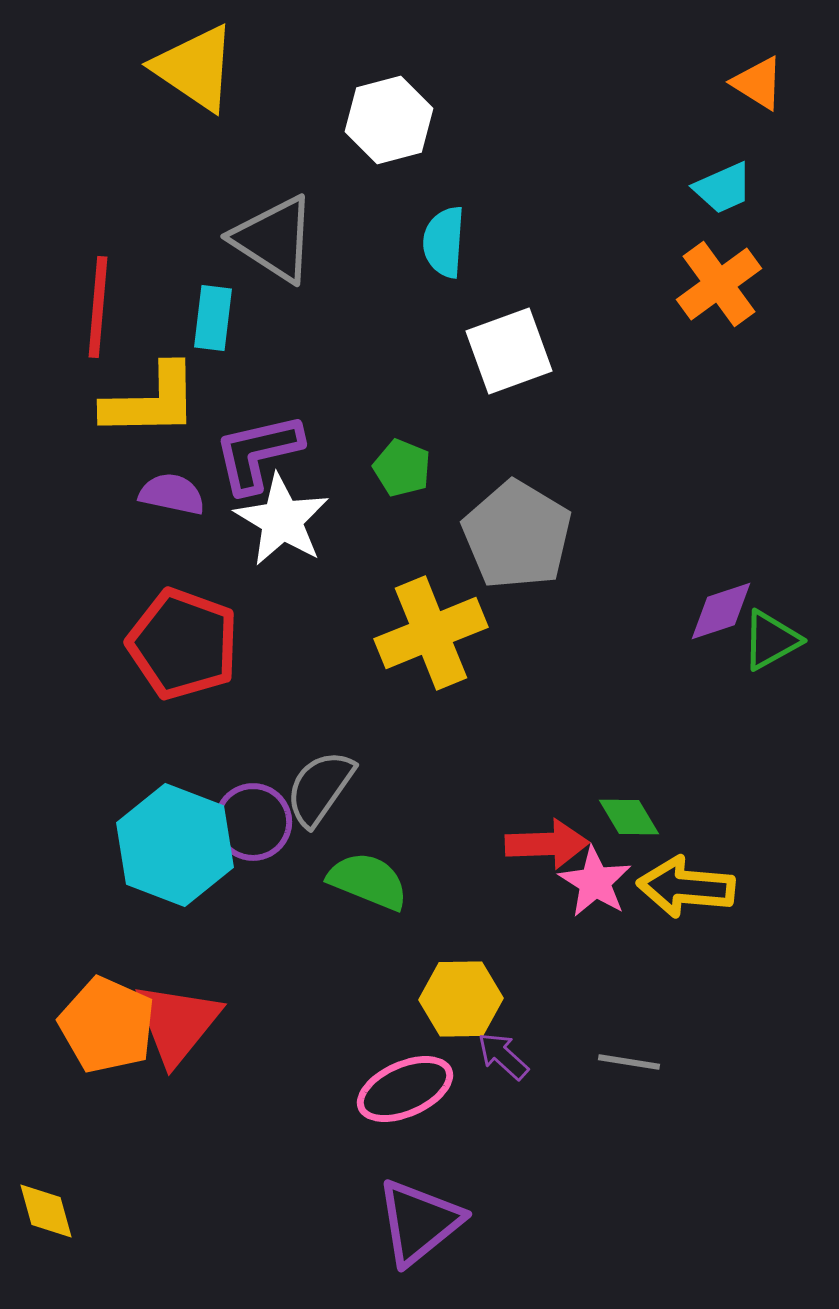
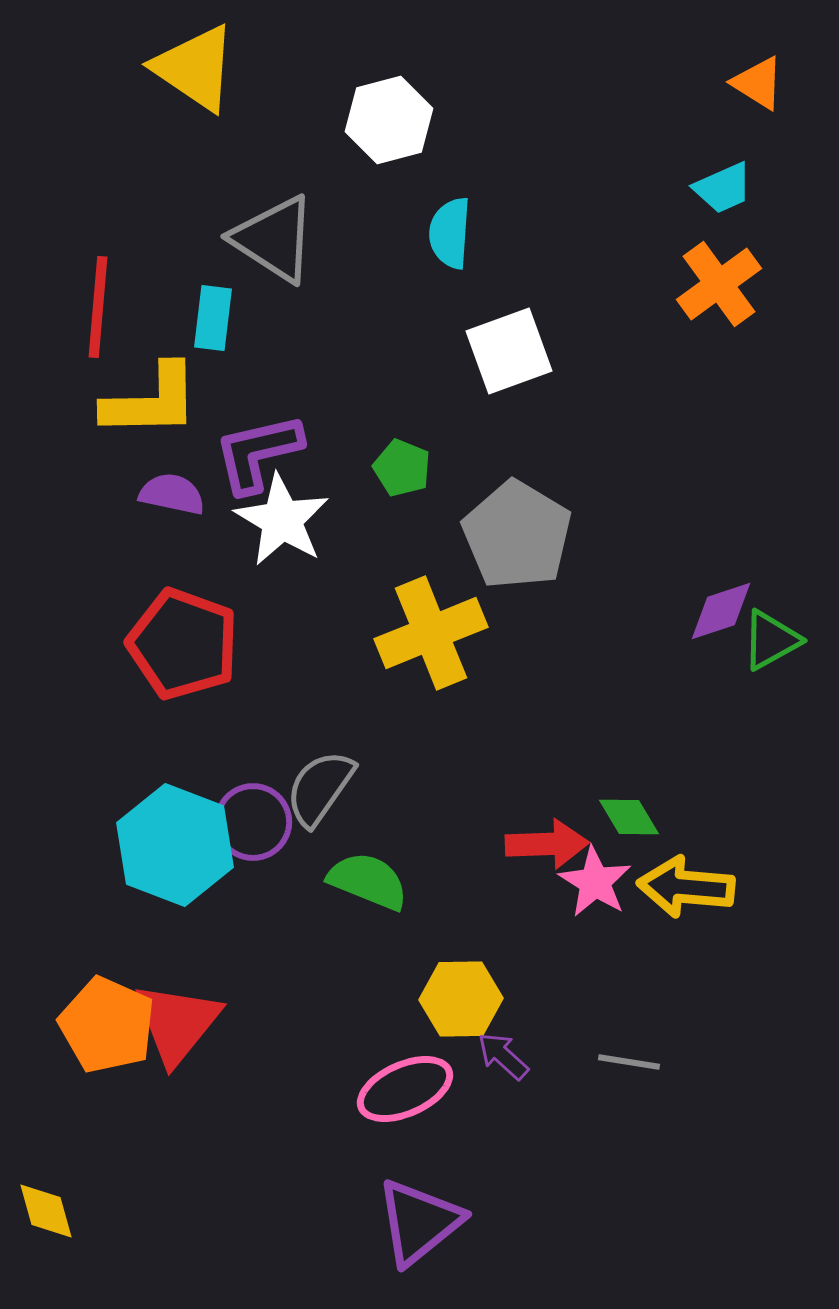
cyan semicircle: moved 6 px right, 9 px up
